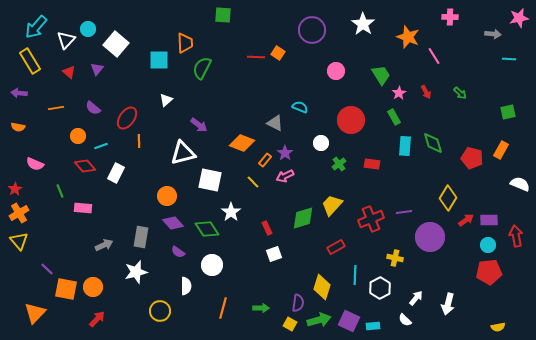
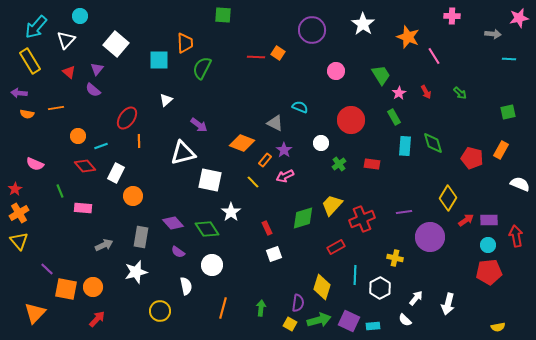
pink cross at (450, 17): moved 2 px right, 1 px up
cyan circle at (88, 29): moved 8 px left, 13 px up
purple semicircle at (93, 108): moved 18 px up
orange semicircle at (18, 127): moved 9 px right, 13 px up
purple star at (285, 153): moved 1 px left, 3 px up
orange circle at (167, 196): moved 34 px left
red cross at (371, 219): moved 9 px left
white semicircle at (186, 286): rotated 12 degrees counterclockwise
green arrow at (261, 308): rotated 84 degrees counterclockwise
